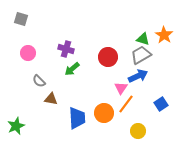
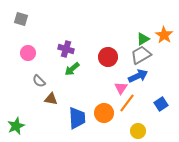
green triangle: rotated 48 degrees counterclockwise
orange line: moved 1 px right, 1 px up
